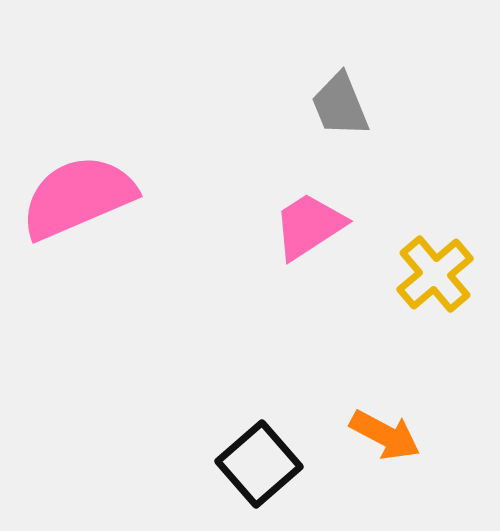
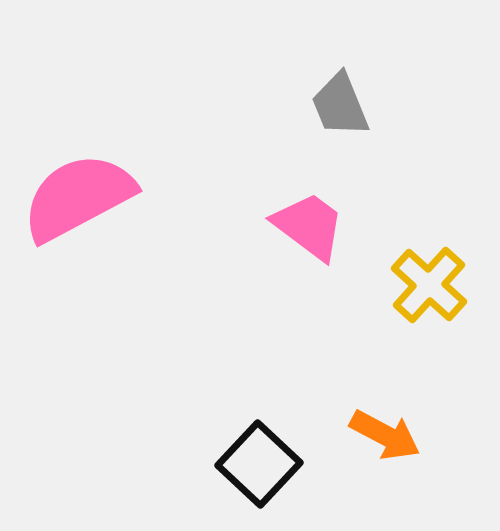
pink semicircle: rotated 5 degrees counterclockwise
pink trapezoid: rotated 70 degrees clockwise
yellow cross: moved 6 px left, 11 px down; rotated 8 degrees counterclockwise
black square: rotated 6 degrees counterclockwise
